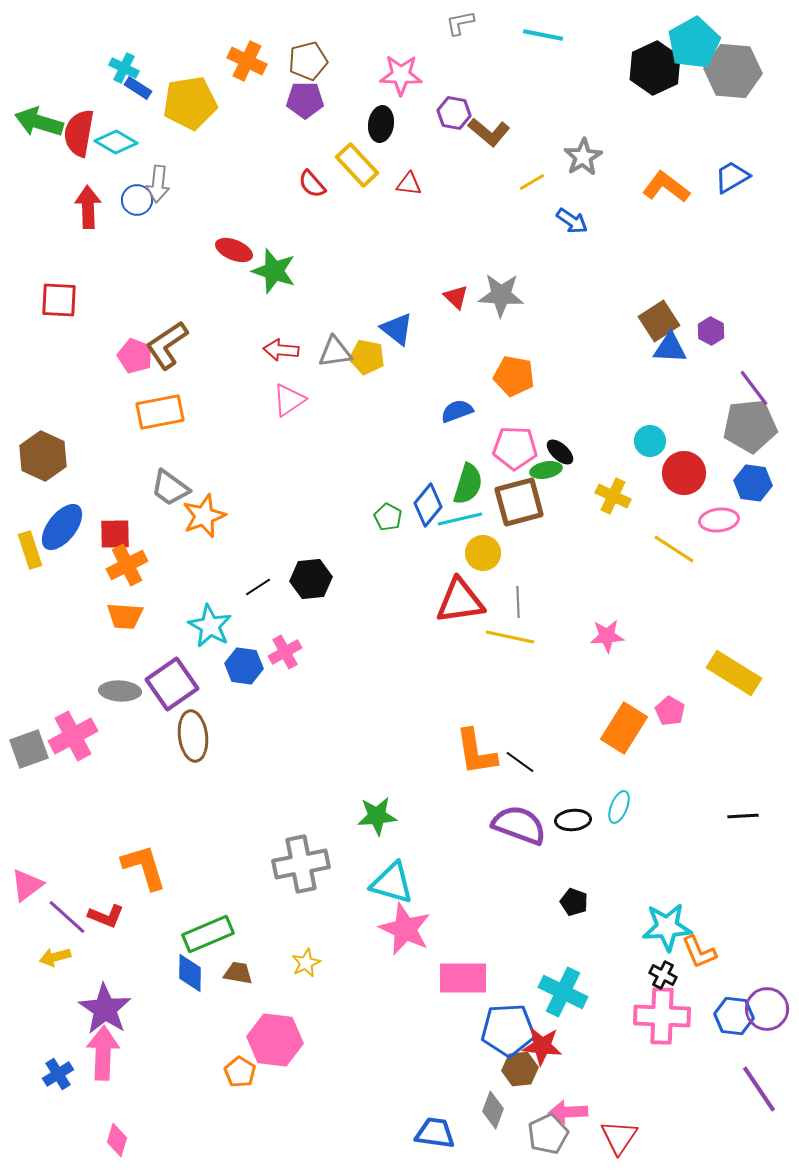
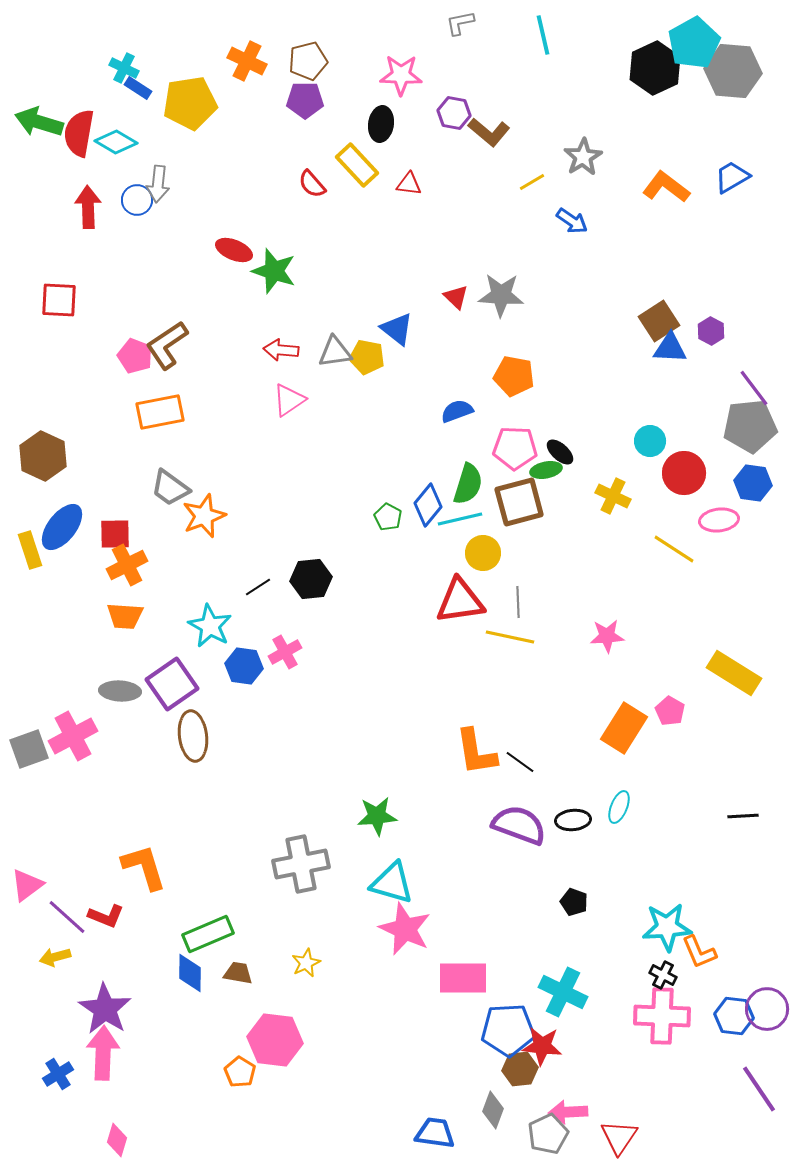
cyan line at (543, 35): rotated 66 degrees clockwise
